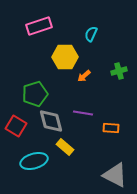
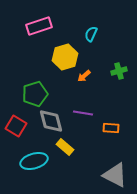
yellow hexagon: rotated 15 degrees counterclockwise
